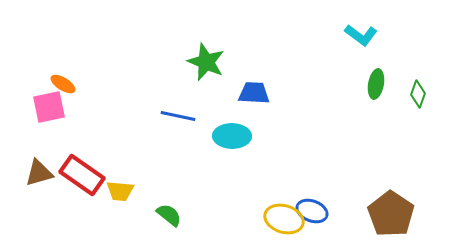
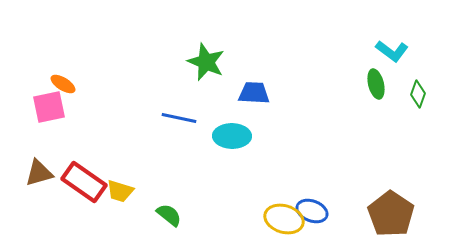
cyan L-shape: moved 31 px right, 16 px down
green ellipse: rotated 24 degrees counterclockwise
blue line: moved 1 px right, 2 px down
red rectangle: moved 2 px right, 7 px down
yellow trapezoid: rotated 12 degrees clockwise
